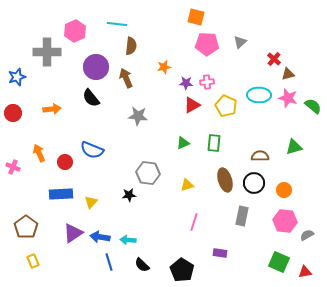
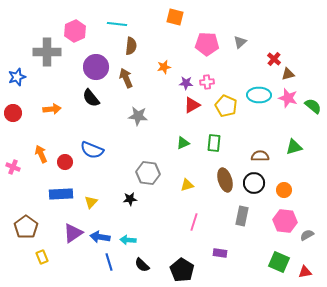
orange square at (196, 17): moved 21 px left
orange arrow at (39, 153): moved 2 px right, 1 px down
black star at (129, 195): moved 1 px right, 4 px down
yellow rectangle at (33, 261): moved 9 px right, 4 px up
